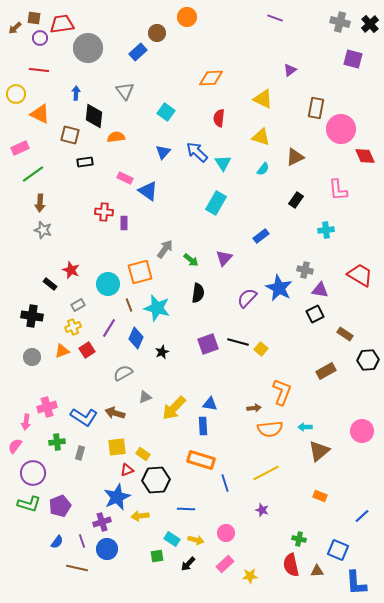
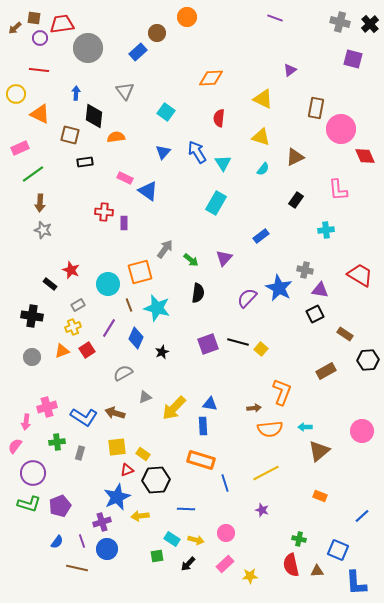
blue arrow at (197, 152): rotated 15 degrees clockwise
